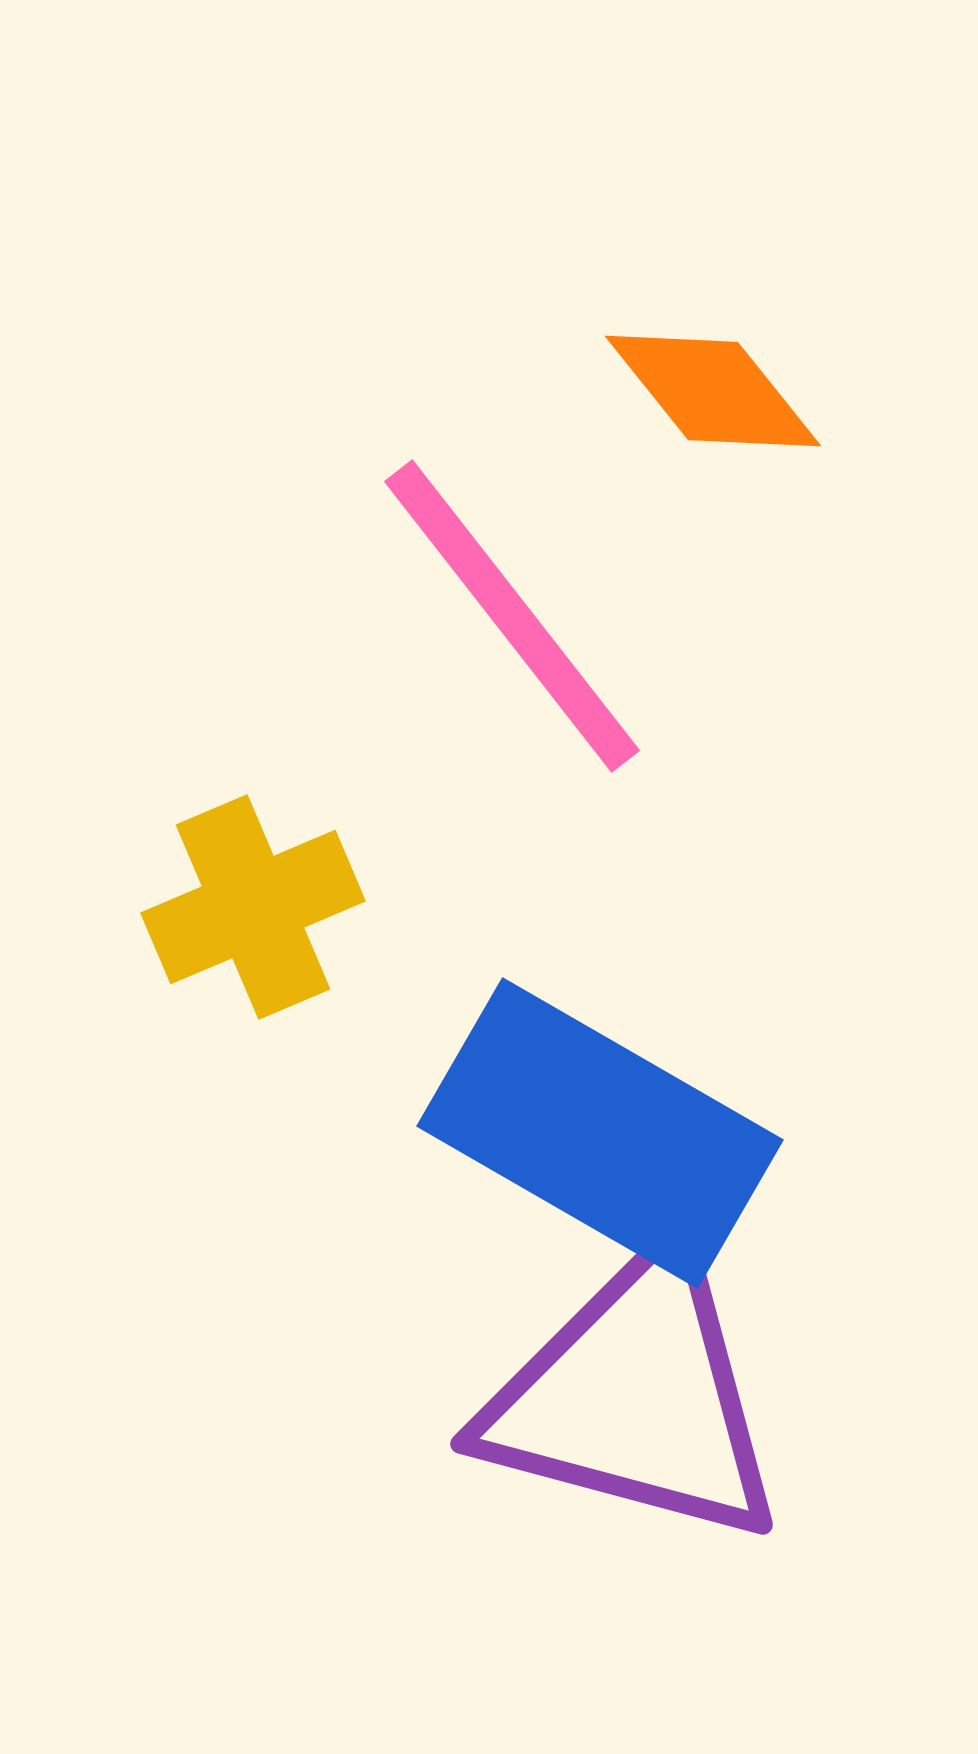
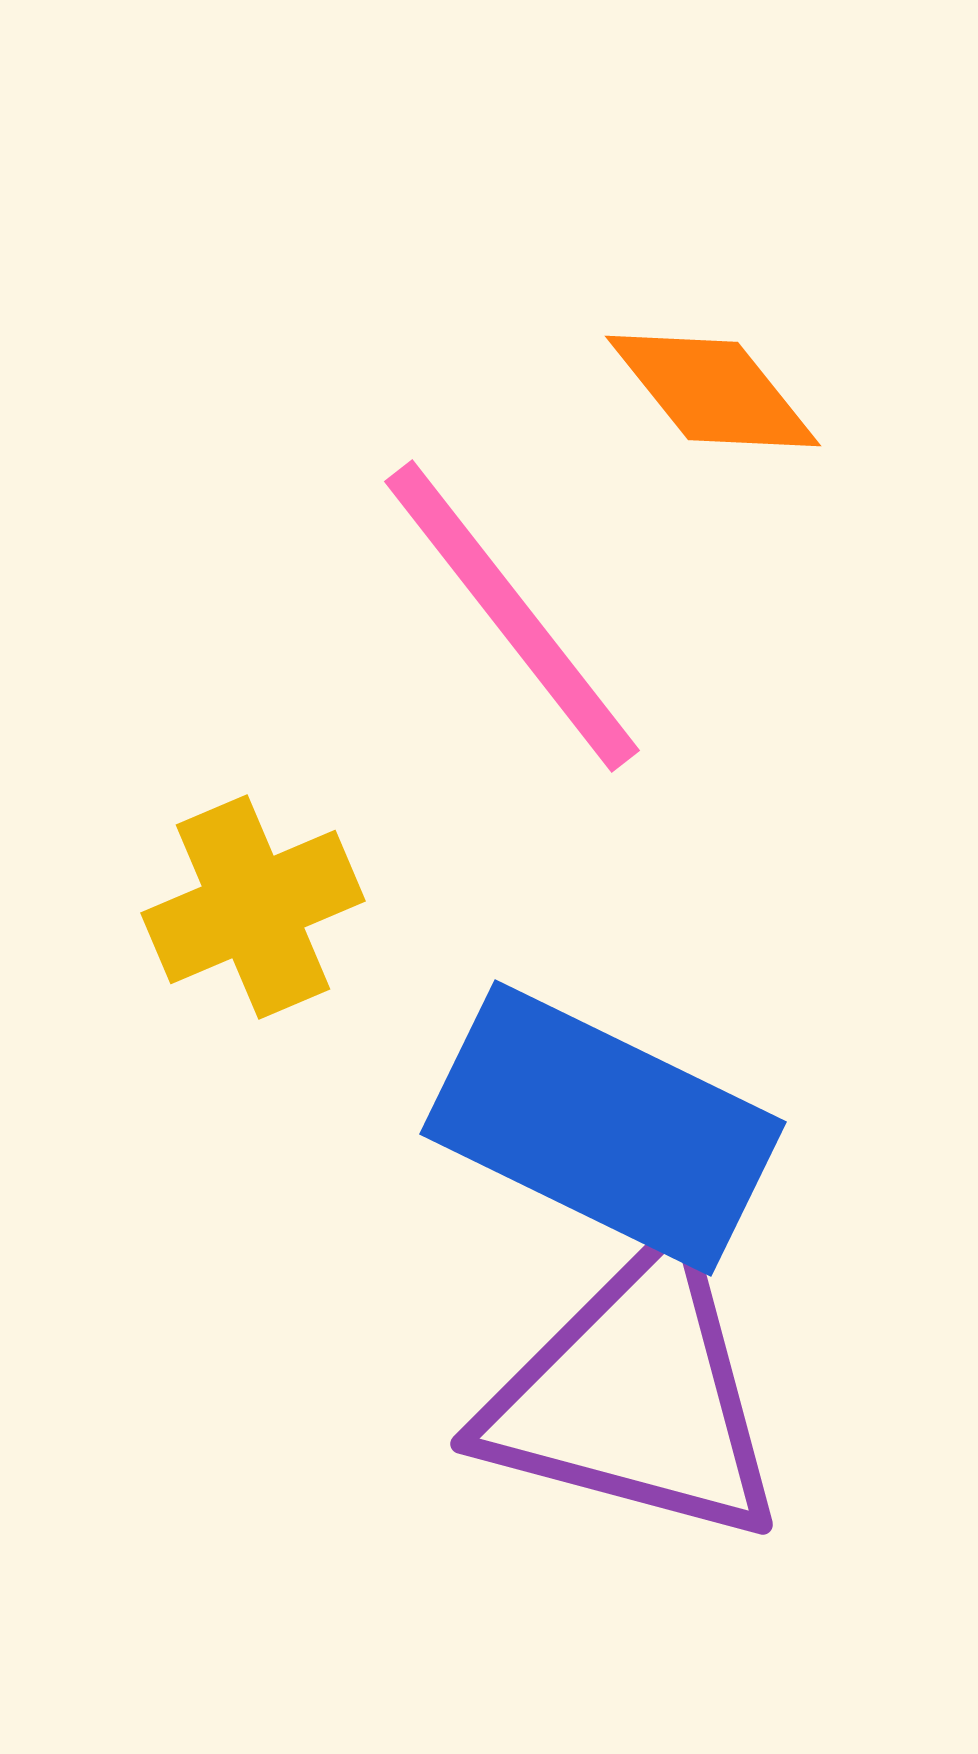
blue rectangle: moved 3 px right, 5 px up; rotated 4 degrees counterclockwise
